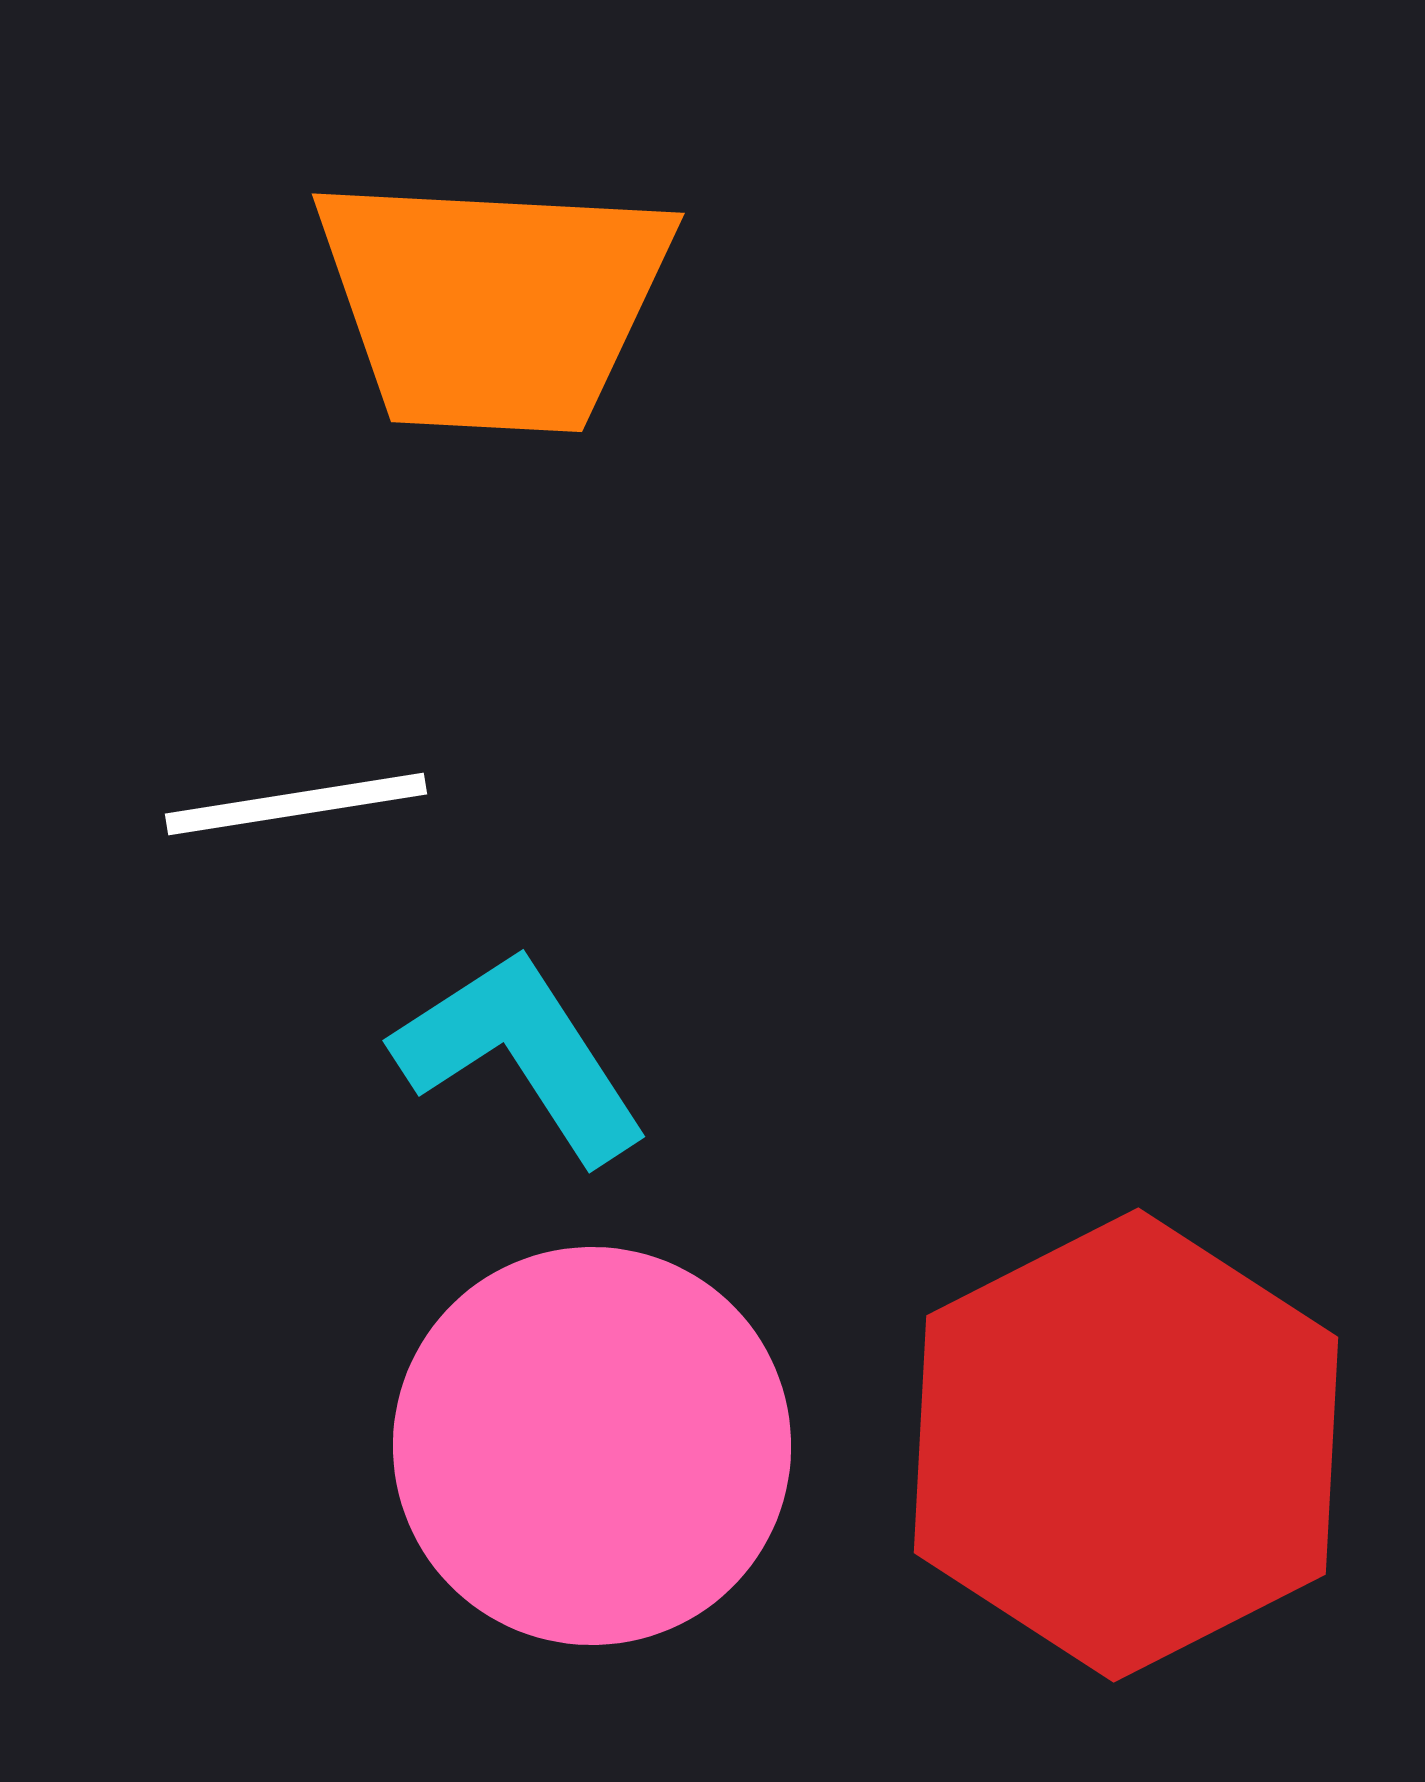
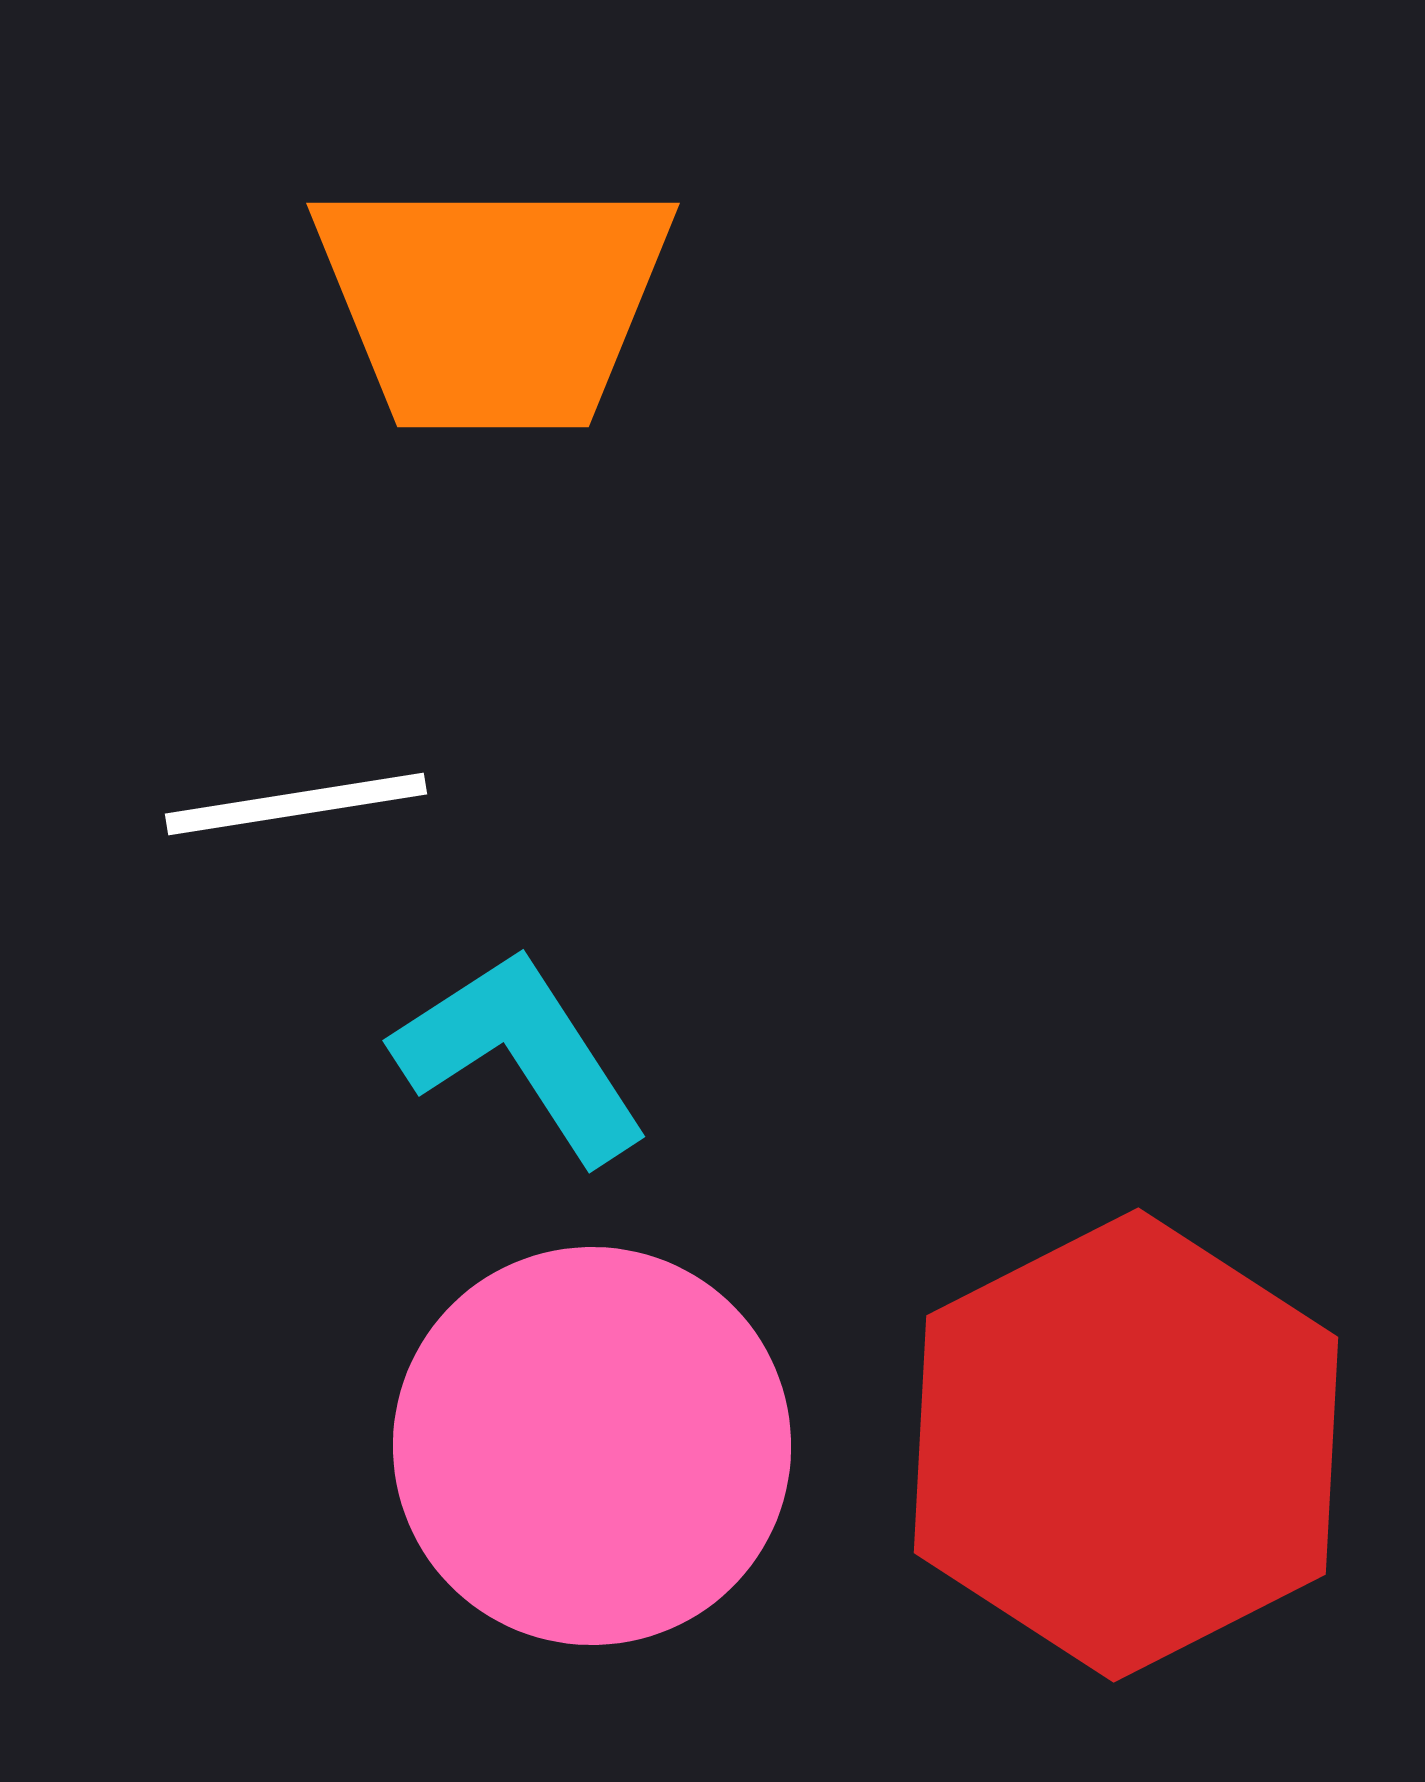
orange trapezoid: rotated 3 degrees counterclockwise
